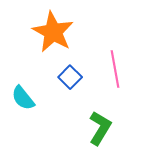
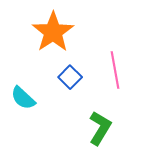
orange star: rotated 9 degrees clockwise
pink line: moved 1 px down
cyan semicircle: rotated 8 degrees counterclockwise
